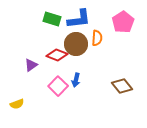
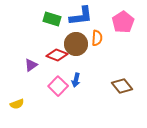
blue L-shape: moved 2 px right, 3 px up
